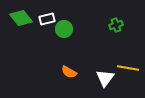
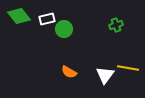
green diamond: moved 2 px left, 2 px up
white triangle: moved 3 px up
